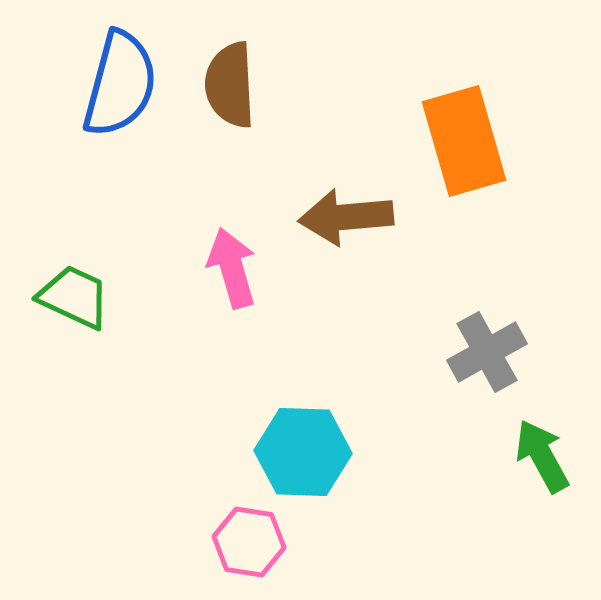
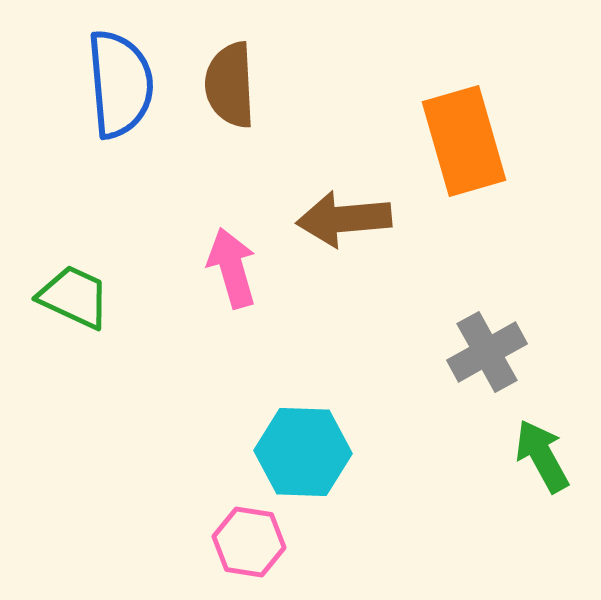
blue semicircle: rotated 20 degrees counterclockwise
brown arrow: moved 2 px left, 2 px down
